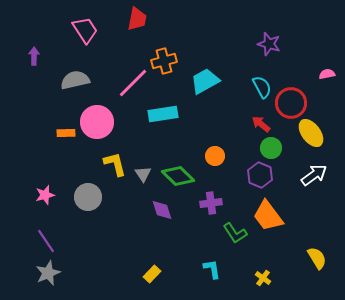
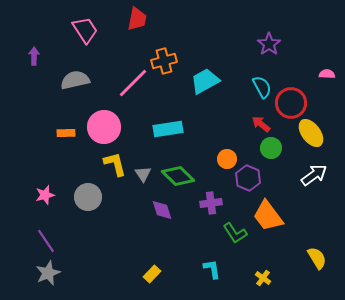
purple star: rotated 20 degrees clockwise
pink semicircle: rotated 14 degrees clockwise
cyan rectangle: moved 5 px right, 15 px down
pink circle: moved 7 px right, 5 px down
orange circle: moved 12 px right, 3 px down
purple hexagon: moved 12 px left, 3 px down
